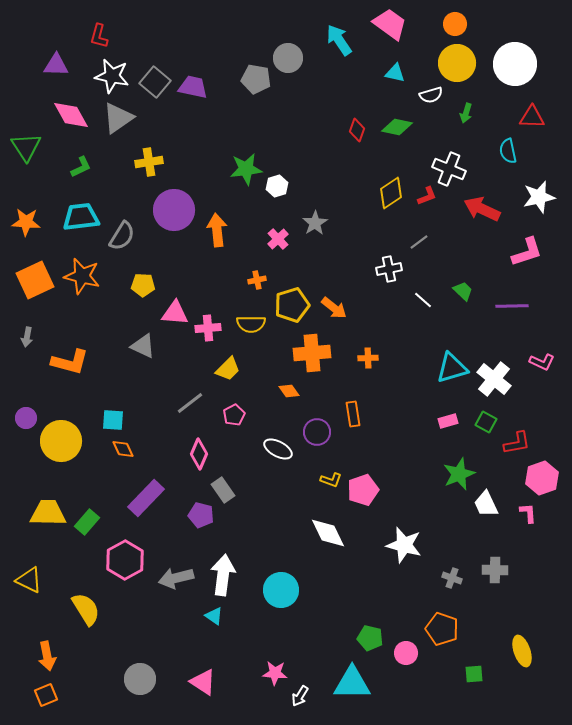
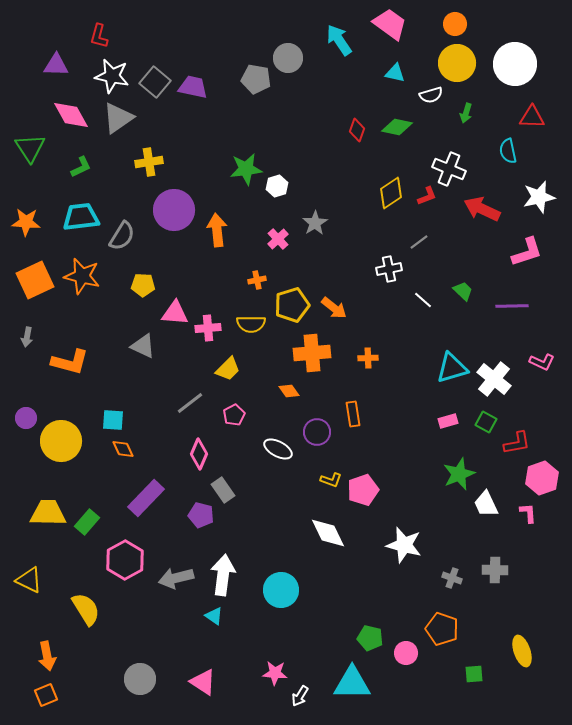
green triangle at (26, 147): moved 4 px right, 1 px down
